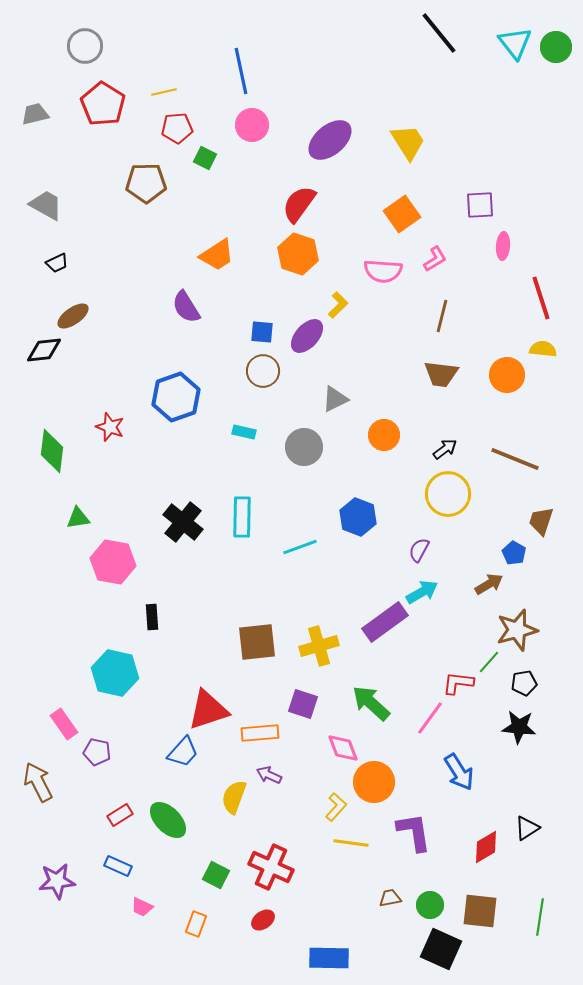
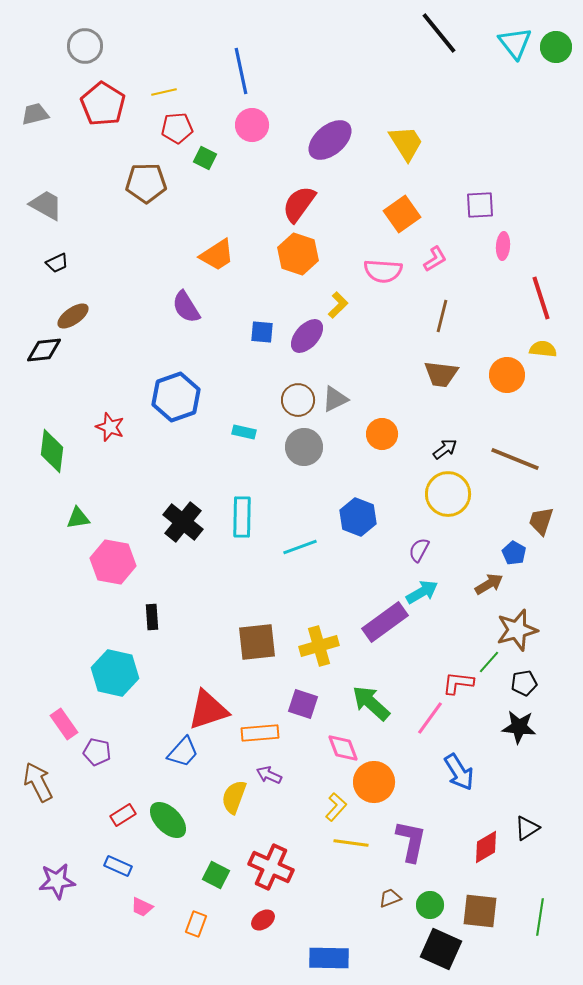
yellow trapezoid at (408, 142): moved 2 px left, 1 px down
brown circle at (263, 371): moved 35 px right, 29 px down
orange circle at (384, 435): moved 2 px left, 1 px up
red rectangle at (120, 815): moved 3 px right
purple L-shape at (414, 832): moved 3 px left, 9 px down; rotated 21 degrees clockwise
brown trapezoid at (390, 898): rotated 10 degrees counterclockwise
